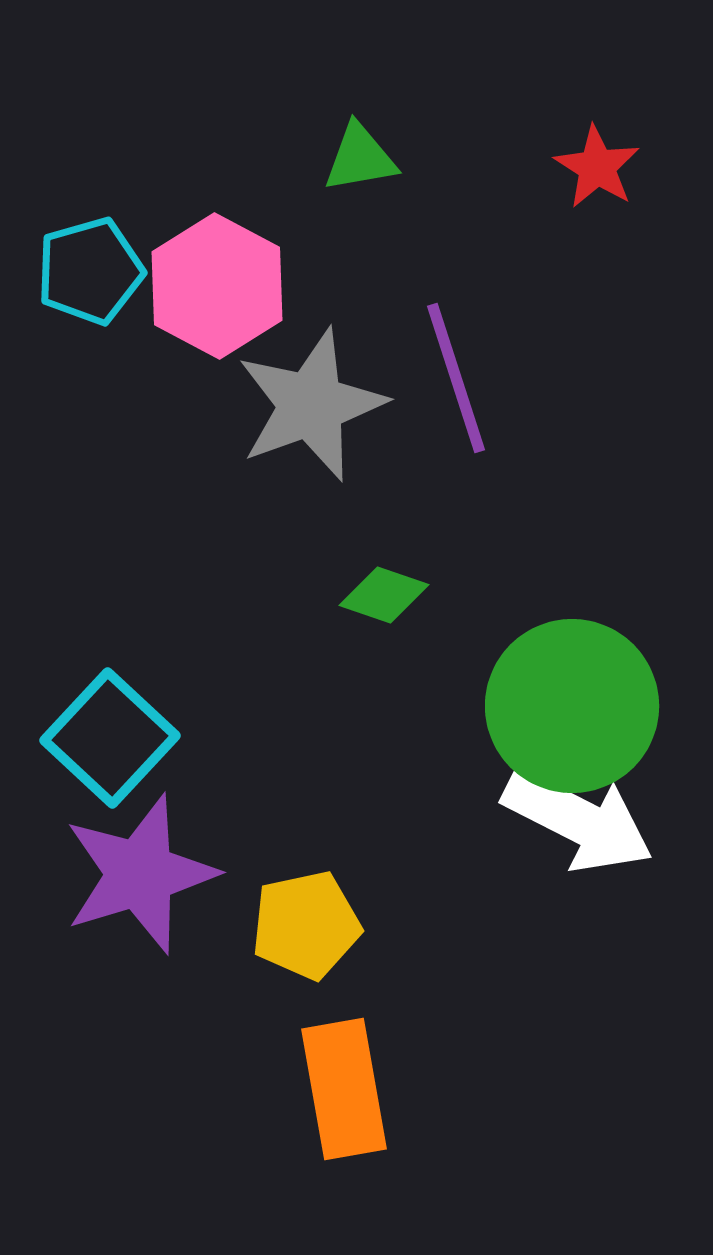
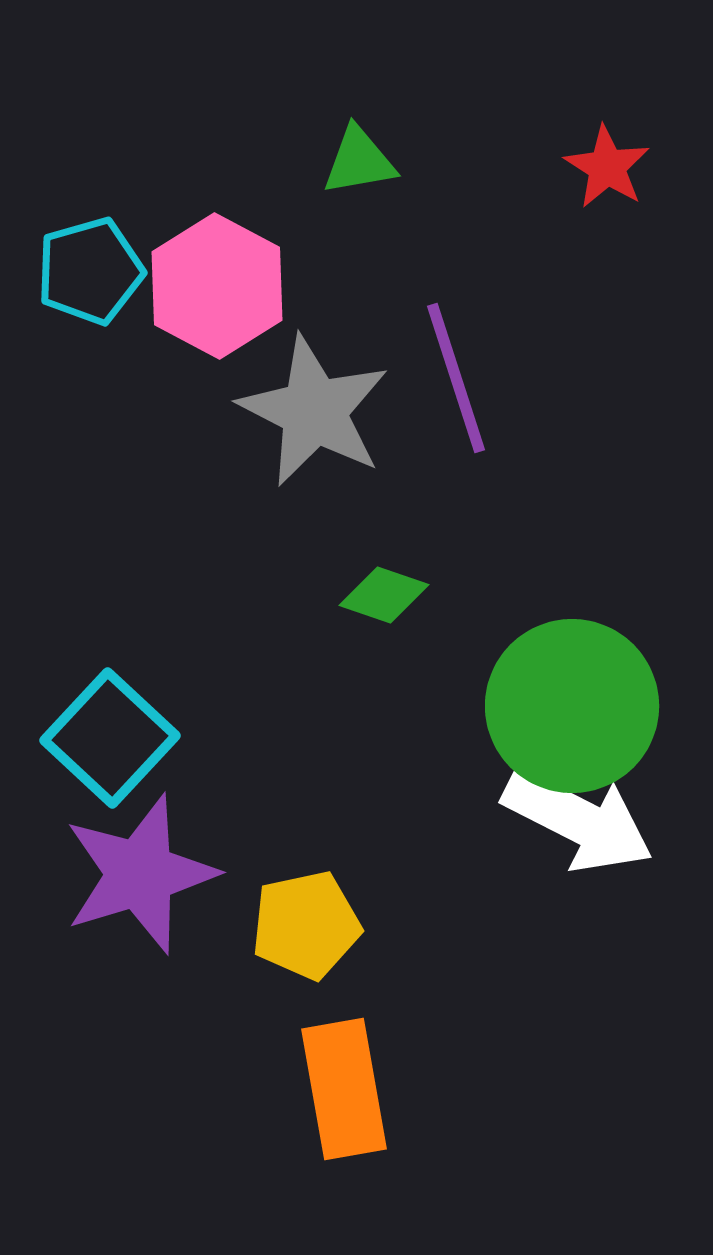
green triangle: moved 1 px left, 3 px down
red star: moved 10 px right
gray star: moved 3 px right, 6 px down; rotated 25 degrees counterclockwise
